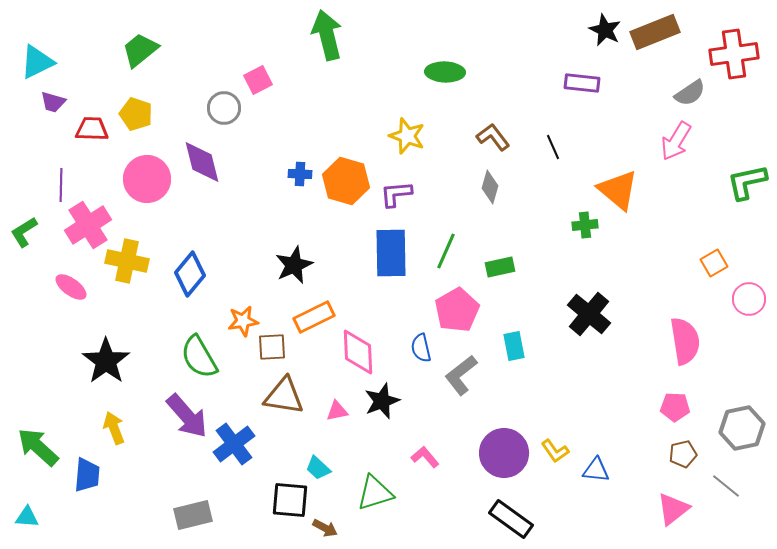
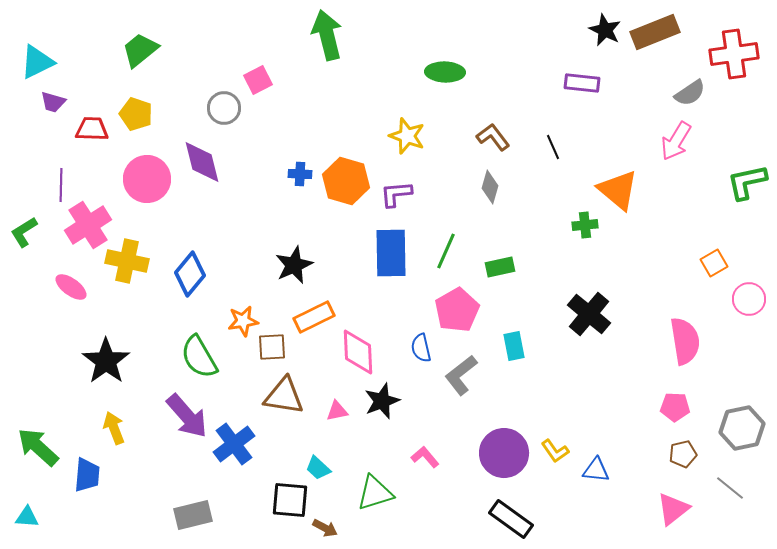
gray line at (726, 486): moved 4 px right, 2 px down
